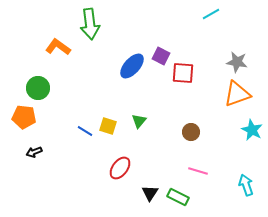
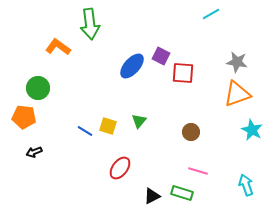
black triangle: moved 2 px right, 3 px down; rotated 30 degrees clockwise
green rectangle: moved 4 px right, 4 px up; rotated 10 degrees counterclockwise
